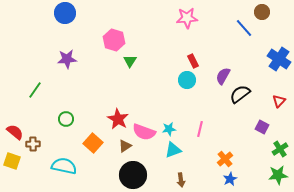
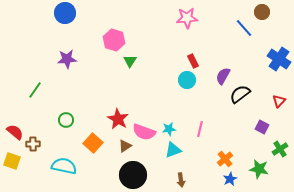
green circle: moved 1 px down
green star: moved 19 px left, 6 px up; rotated 18 degrees clockwise
